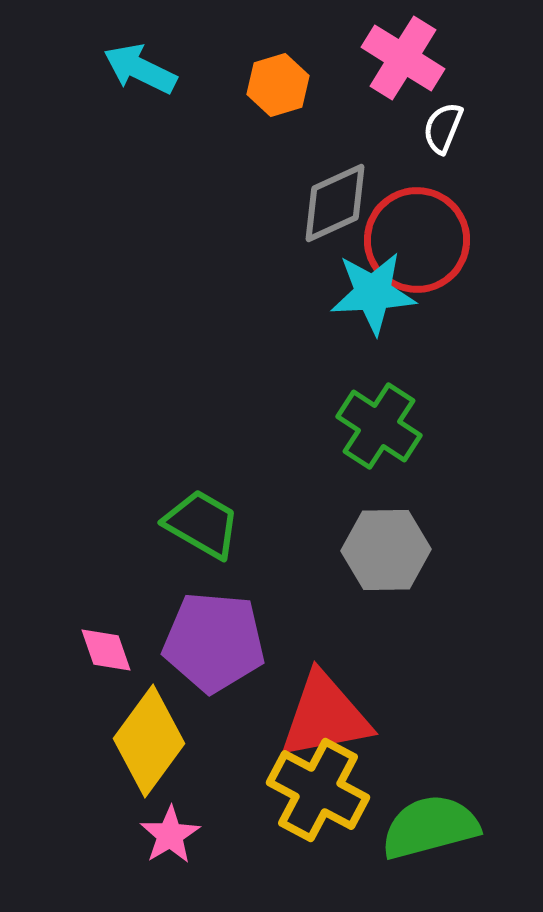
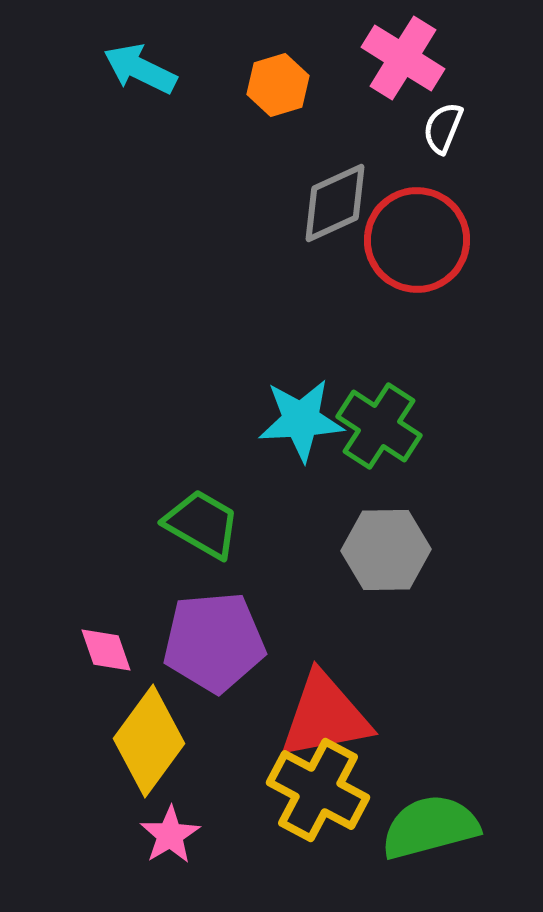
cyan star: moved 72 px left, 127 px down
purple pentagon: rotated 10 degrees counterclockwise
